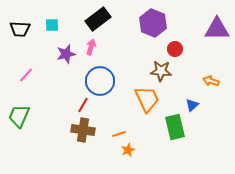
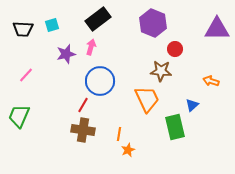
cyan square: rotated 16 degrees counterclockwise
black trapezoid: moved 3 px right
orange line: rotated 64 degrees counterclockwise
